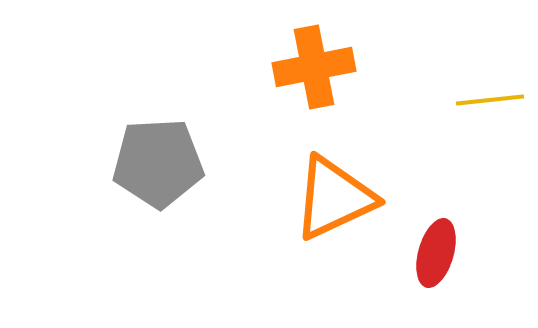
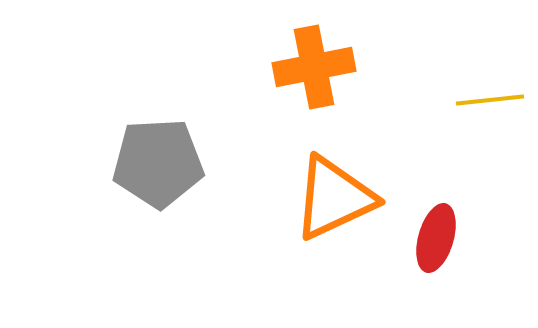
red ellipse: moved 15 px up
